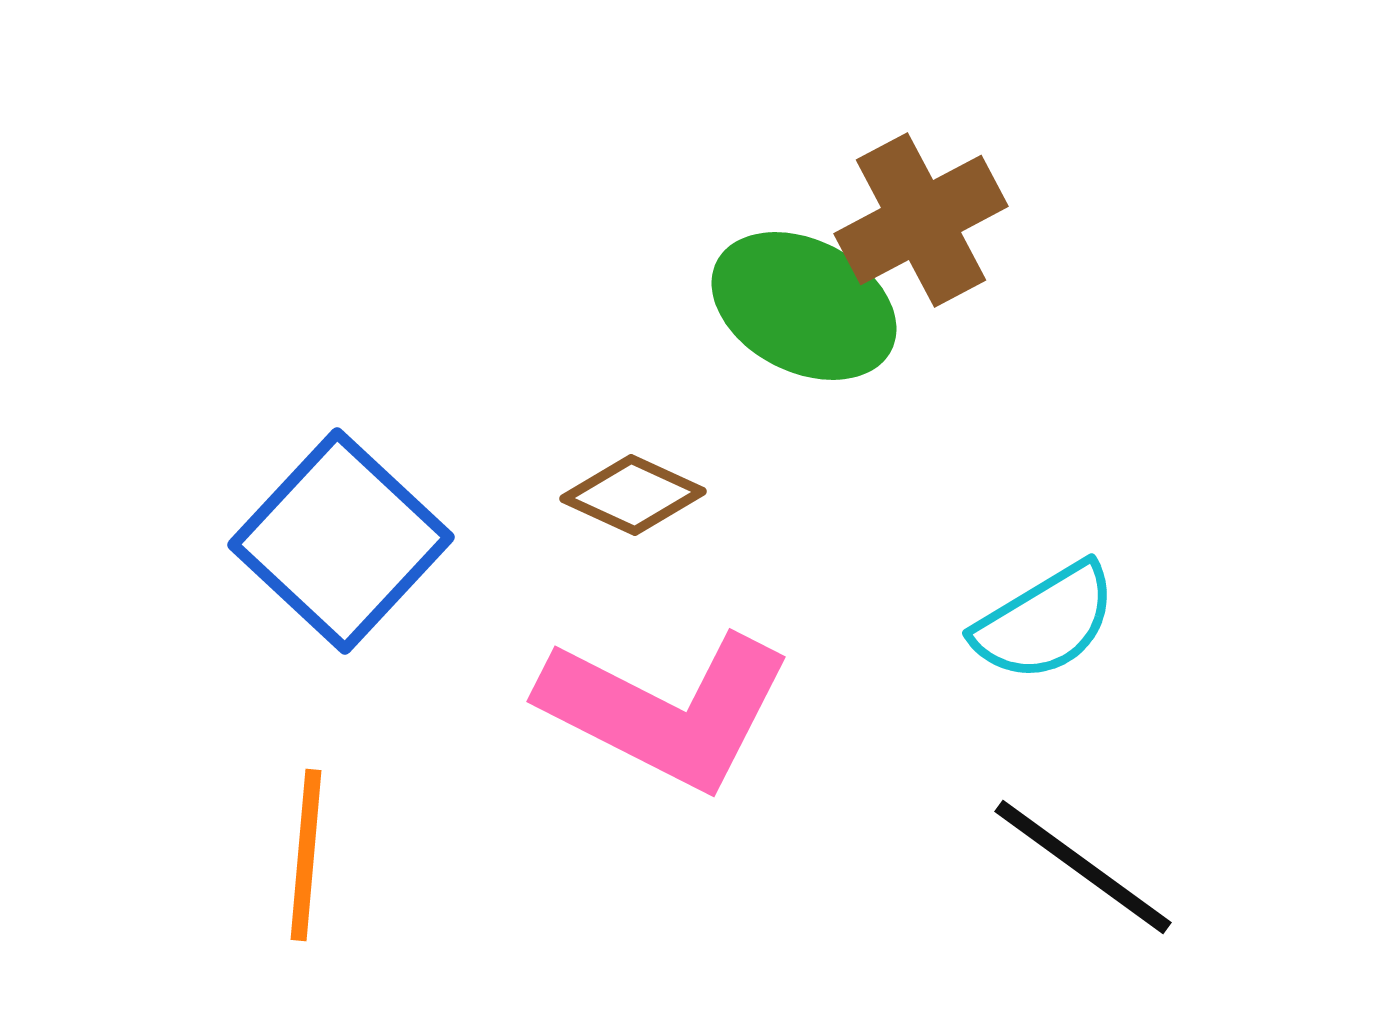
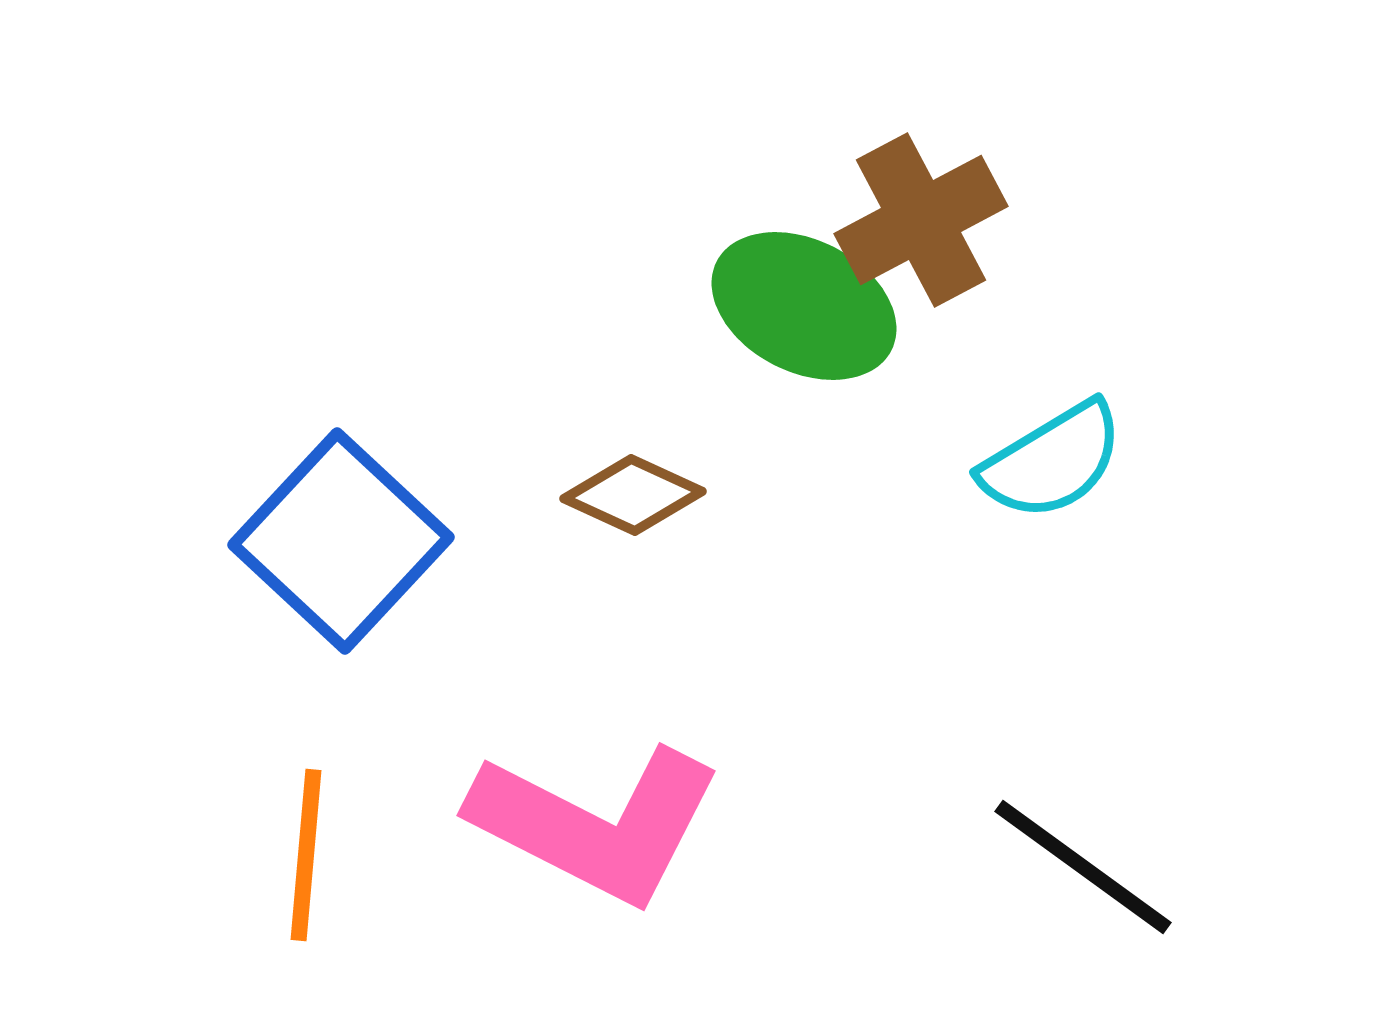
cyan semicircle: moved 7 px right, 161 px up
pink L-shape: moved 70 px left, 114 px down
